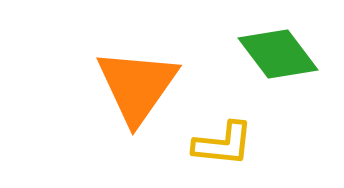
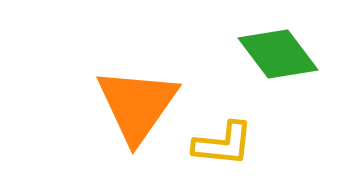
orange triangle: moved 19 px down
